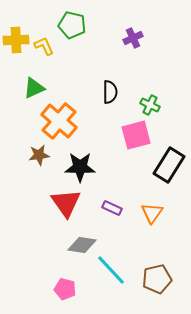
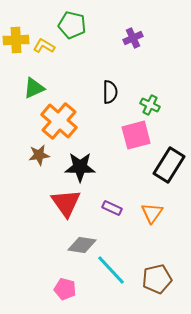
yellow L-shape: rotated 35 degrees counterclockwise
